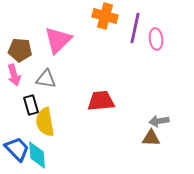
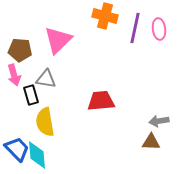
pink ellipse: moved 3 px right, 10 px up
black rectangle: moved 10 px up
brown triangle: moved 4 px down
